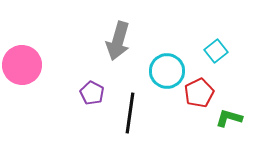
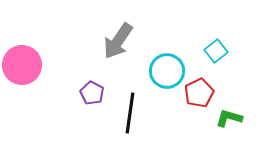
gray arrow: rotated 18 degrees clockwise
